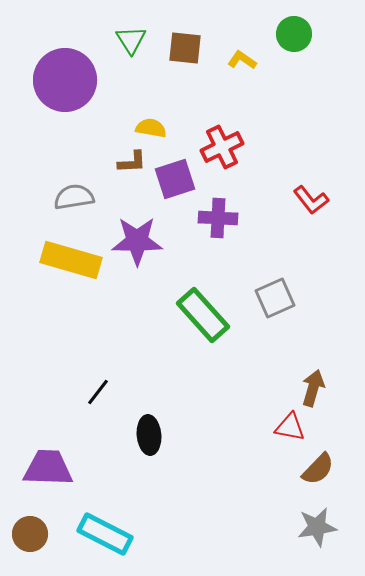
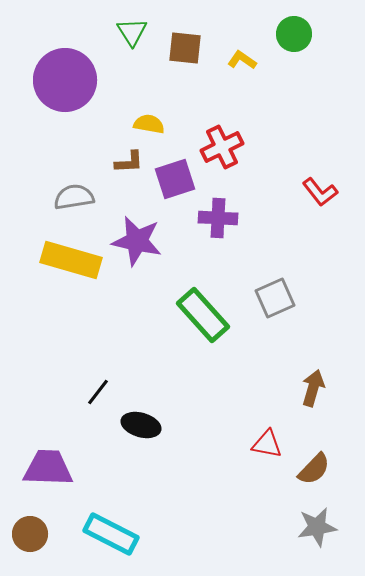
green triangle: moved 1 px right, 8 px up
yellow semicircle: moved 2 px left, 4 px up
brown L-shape: moved 3 px left
red L-shape: moved 9 px right, 8 px up
purple star: rotated 12 degrees clockwise
red triangle: moved 23 px left, 17 px down
black ellipse: moved 8 px left, 10 px up; rotated 69 degrees counterclockwise
brown semicircle: moved 4 px left
cyan rectangle: moved 6 px right
